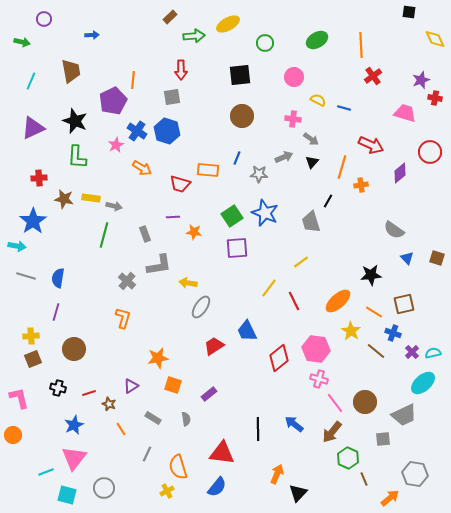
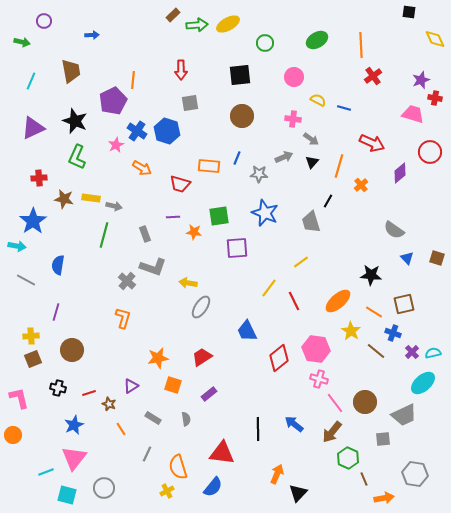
brown rectangle at (170, 17): moved 3 px right, 2 px up
purple circle at (44, 19): moved 2 px down
green arrow at (194, 36): moved 3 px right, 11 px up
gray square at (172, 97): moved 18 px right, 6 px down
pink trapezoid at (405, 113): moved 8 px right, 1 px down
red arrow at (371, 145): moved 1 px right, 2 px up
green L-shape at (77, 157): rotated 20 degrees clockwise
orange line at (342, 167): moved 3 px left, 1 px up
orange rectangle at (208, 170): moved 1 px right, 4 px up
orange cross at (361, 185): rotated 32 degrees counterclockwise
green square at (232, 216): moved 13 px left; rotated 25 degrees clockwise
gray L-shape at (159, 265): moved 6 px left, 2 px down; rotated 28 degrees clockwise
black star at (371, 275): rotated 10 degrees clockwise
gray line at (26, 276): moved 4 px down; rotated 12 degrees clockwise
blue semicircle at (58, 278): moved 13 px up
red trapezoid at (214, 346): moved 12 px left, 11 px down
brown circle at (74, 349): moved 2 px left, 1 px down
blue semicircle at (217, 487): moved 4 px left
orange arrow at (390, 498): moved 6 px left; rotated 30 degrees clockwise
